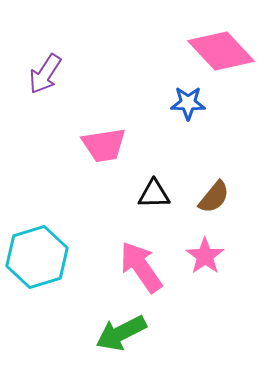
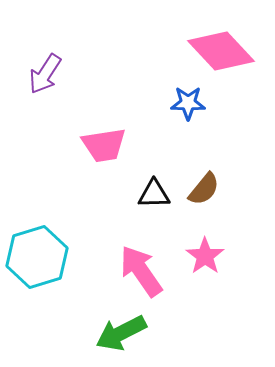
brown semicircle: moved 10 px left, 8 px up
pink arrow: moved 4 px down
